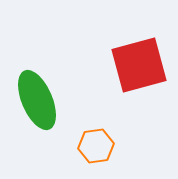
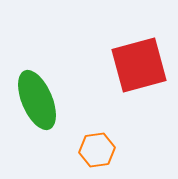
orange hexagon: moved 1 px right, 4 px down
